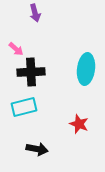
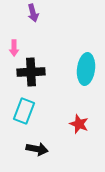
purple arrow: moved 2 px left
pink arrow: moved 2 px left, 1 px up; rotated 49 degrees clockwise
cyan rectangle: moved 4 px down; rotated 55 degrees counterclockwise
